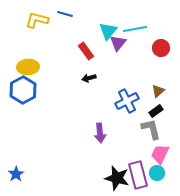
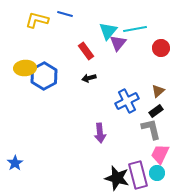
yellow ellipse: moved 3 px left, 1 px down
blue hexagon: moved 21 px right, 14 px up
blue star: moved 1 px left, 11 px up
